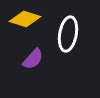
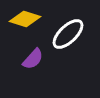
white ellipse: rotated 36 degrees clockwise
